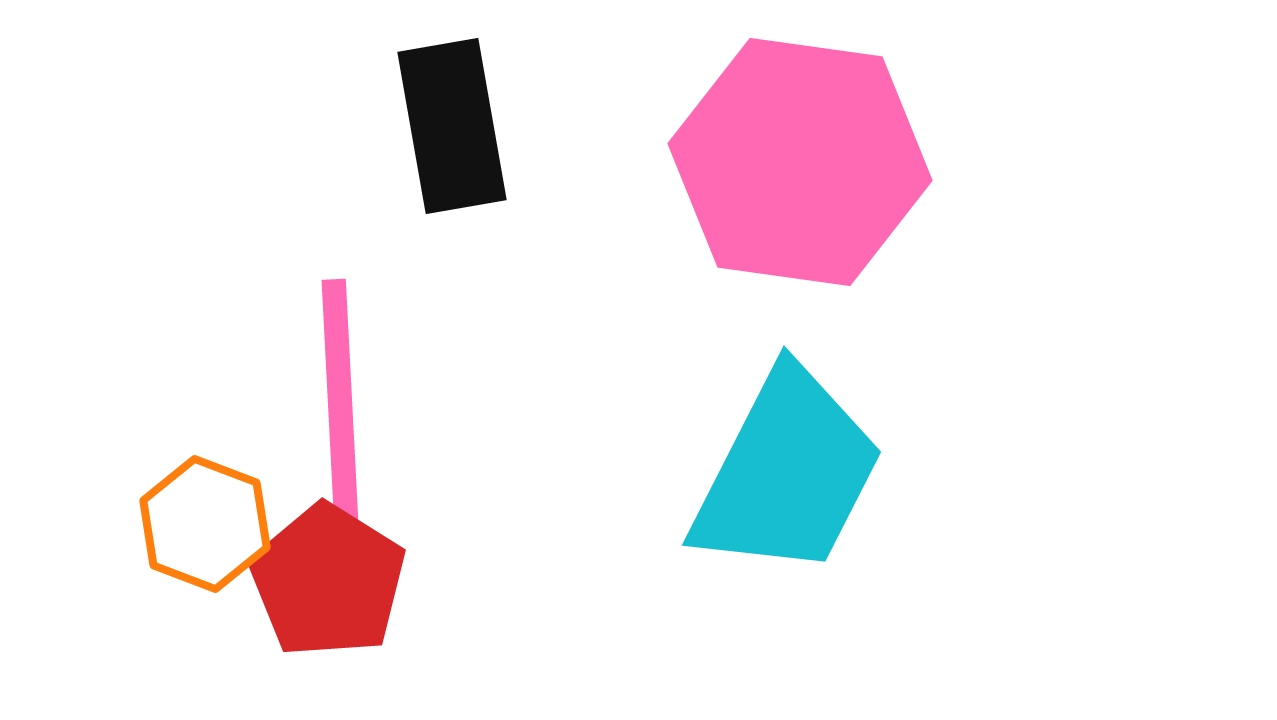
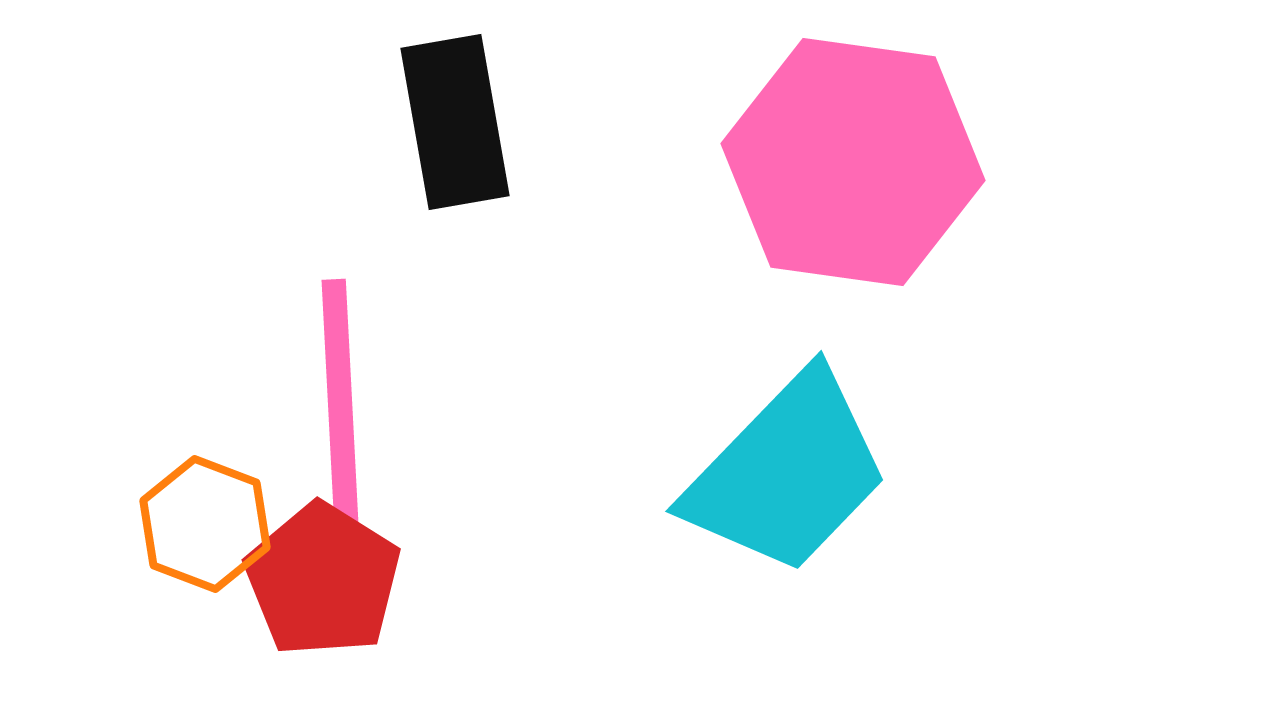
black rectangle: moved 3 px right, 4 px up
pink hexagon: moved 53 px right
cyan trapezoid: rotated 17 degrees clockwise
red pentagon: moved 5 px left, 1 px up
